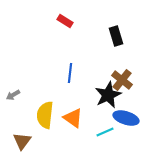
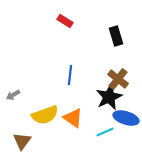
blue line: moved 2 px down
brown cross: moved 4 px left, 1 px up
black star: moved 1 px right, 2 px down
yellow semicircle: rotated 116 degrees counterclockwise
